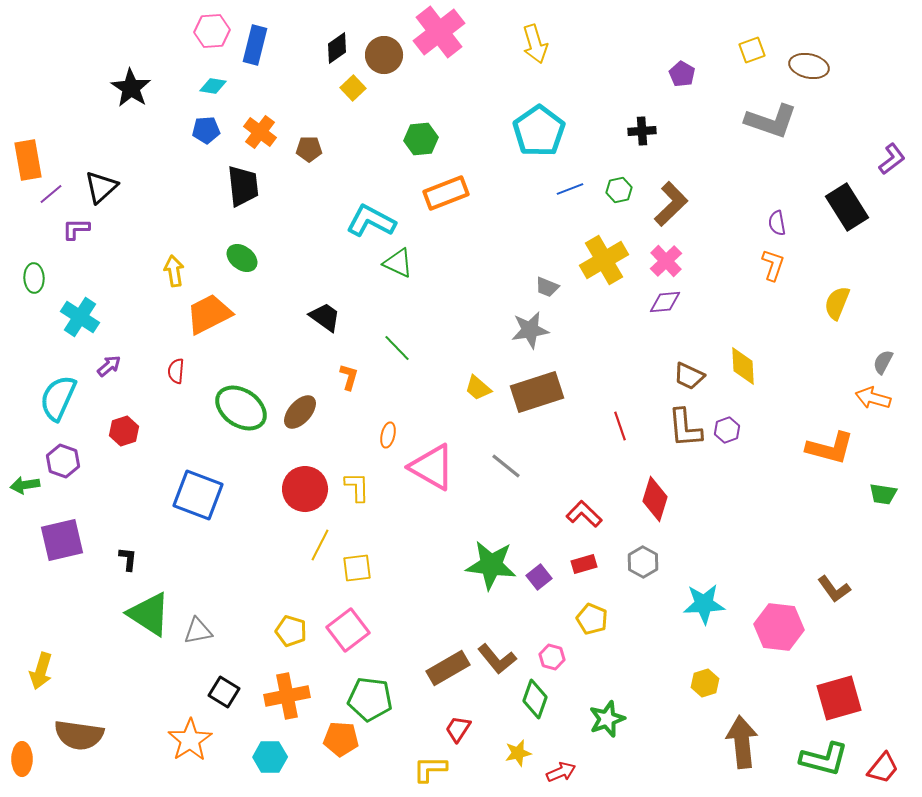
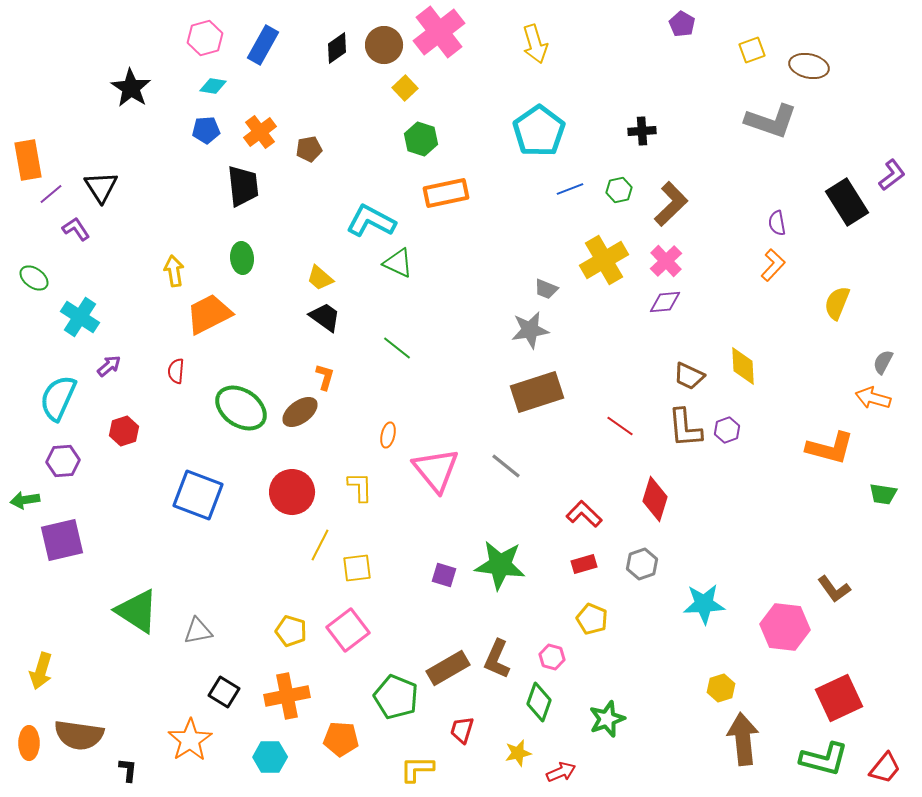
pink hexagon at (212, 31): moved 7 px left, 7 px down; rotated 12 degrees counterclockwise
blue rectangle at (255, 45): moved 8 px right; rotated 15 degrees clockwise
brown circle at (384, 55): moved 10 px up
purple pentagon at (682, 74): moved 50 px up
yellow square at (353, 88): moved 52 px right
orange cross at (260, 132): rotated 16 degrees clockwise
green hexagon at (421, 139): rotated 24 degrees clockwise
brown pentagon at (309, 149): rotated 10 degrees counterclockwise
purple L-shape at (892, 159): moved 16 px down
black triangle at (101, 187): rotated 21 degrees counterclockwise
orange rectangle at (446, 193): rotated 9 degrees clockwise
black rectangle at (847, 207): moved 5 px up
purple L-shape at (76, 229): rotated 56 degrees clockwise
green ellipse at (242, 258): rotated 48 degrees clockwise
orange L-shape at (773, 265): rotated 24 degrees clockwise
green ellipse at (34, 278): rotated 52 degrees counterclockwise
gray trapezoid at (547, 287): moved 1 px left, 2 px down
green line at (397, 348): rotated 8 degrees counterclockwise
orange L-shape at (349, 377): moved 24 px left
yellow trapezoid at (478, 388): moved 158 px left, 110 px up
brown ellipse at (300, 412): rotated 12 degrees clockwise
red line at (620, 426): rotated 36 degrees counterclockwise
purple hexagon at (63, 461): rotated 24 degrees counterclockwise
pink triangle at (432, 467): moved 4 px right, 3 px down; rotated 21 degrees clockwise
green arrow at (25, 485): moved 15 px down
yellow L-shape at (357, 487): moved 3 px right
red circle at (305, 489): moved 13 px left, 3 px down
black L-shape at (128, 559): moved 211 px down
gray hexagon at (643, 562): moved 1 px left, 2 px down; rotated 12 degrees clockwise
green star at (491, 565): moved 9 px right
purple square at (539, 577): moved 95 px left, 2 px up; rotated 35 degrees counterclockwise
green triangle at (149, 614): moved 12 px left, 3 px up
pink hexagon at (779, 627): moved 6 px right
brown L-shape at (497, 659): rotated 63 degrees clockwise
yellow hexagon at (705, 683): moved 16 px right, 5 px down
red square at (839, 698): rotated 9 degrees counterclockwise
green pentagon at (370, 699): moved 26 px right, 2 px up; rotated 15 degrees clockwise
green diamond at (535, 699): moved 4 px right, 3 px down
red trapezoid at (458, 729): moved 4 px right, 1 px down; rotated 16 degrees counterclockwise
brown arrow at (742, 742): moved 1 px right, 3 px up
orange ellipse at (22, 759): moved 7 px right, 16 px up
red trapezoid at (883, 768): moved 2 px right
yellow L-shape at (430, 769): moved 13 px left
